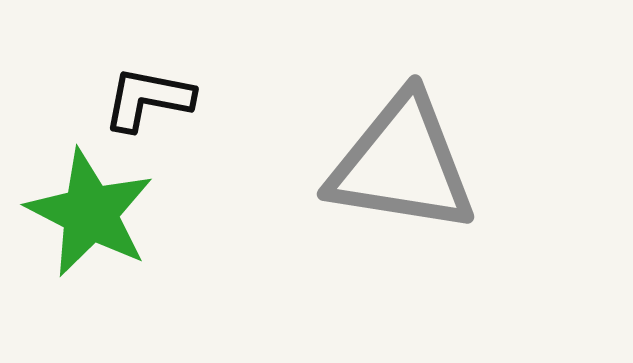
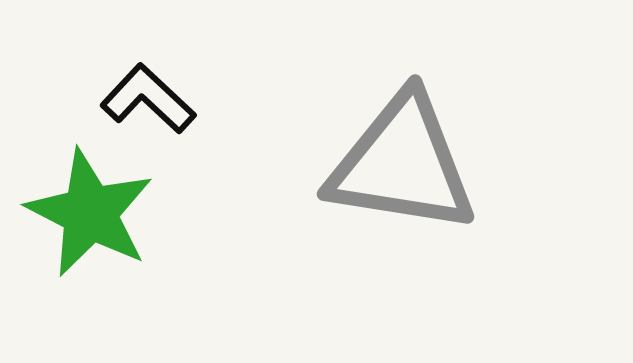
black L-shape: rotated 32 degrees clockwise
